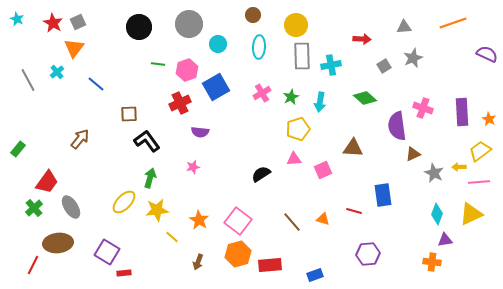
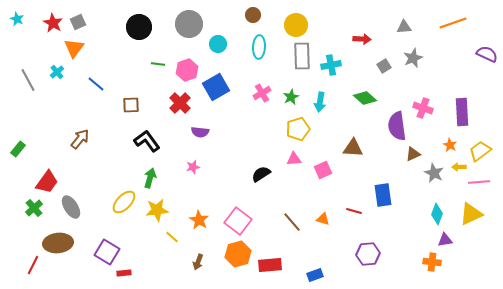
red cross at (180, 103): rotated 20 degrees counterclockwise
brown square at (129, 114): moved 2 px right, 9 px up
orange star at (489, 119): moved 39 px left, 26 px down
